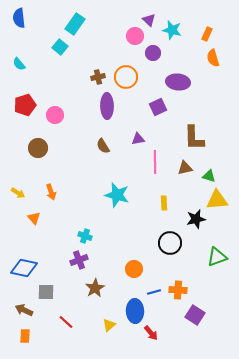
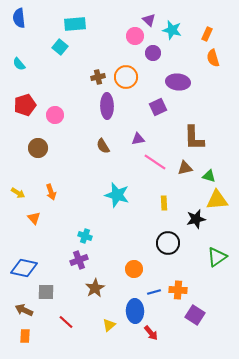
cyan rectangle at (75, 24): rotated 50 degrees clockwise
pink line at (155, 162): rotated 55 degrees counterclockwise
black circle at (170, 243): moved 2 px left
green triangle at (217, 257): rotated 15 degrees counterclockwise
